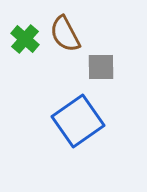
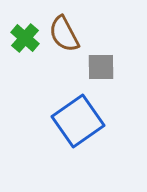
brown semicircle: moved 1 px left
green cross: moved 1 px up
